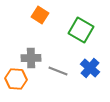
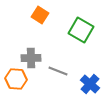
blue cross: moved 16 px down
